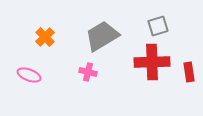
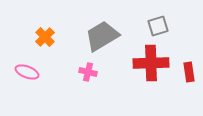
red cross: moved 1 px left, 1 px down
pink ellipse: moved 2 px left, 3 px up
